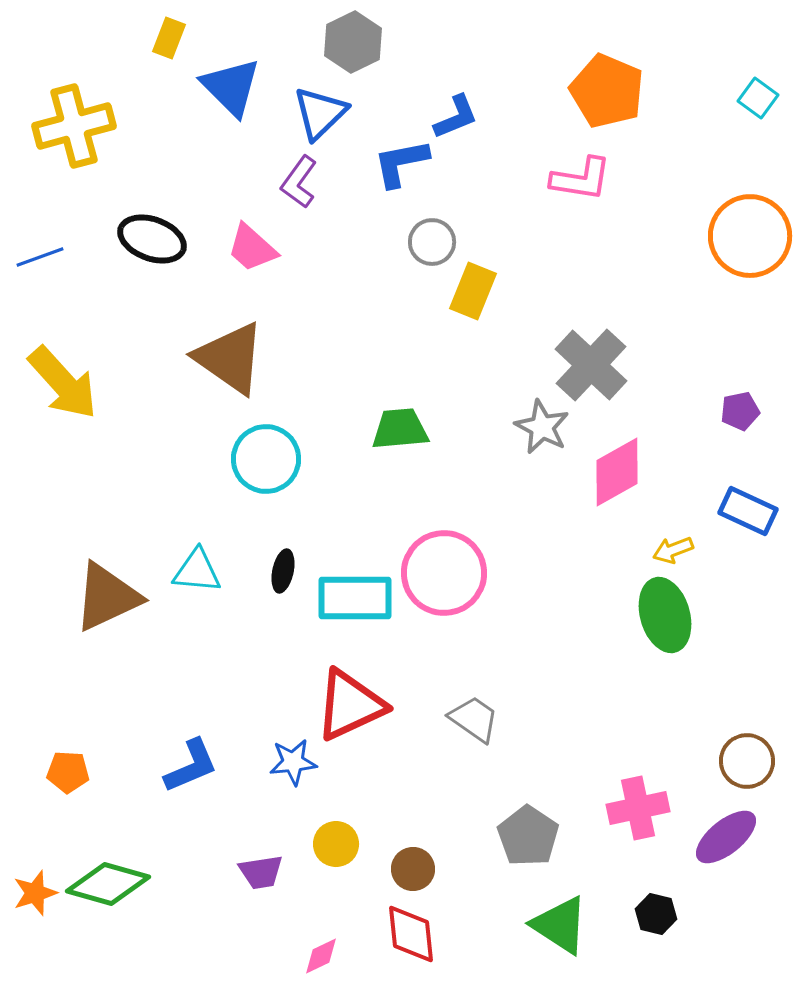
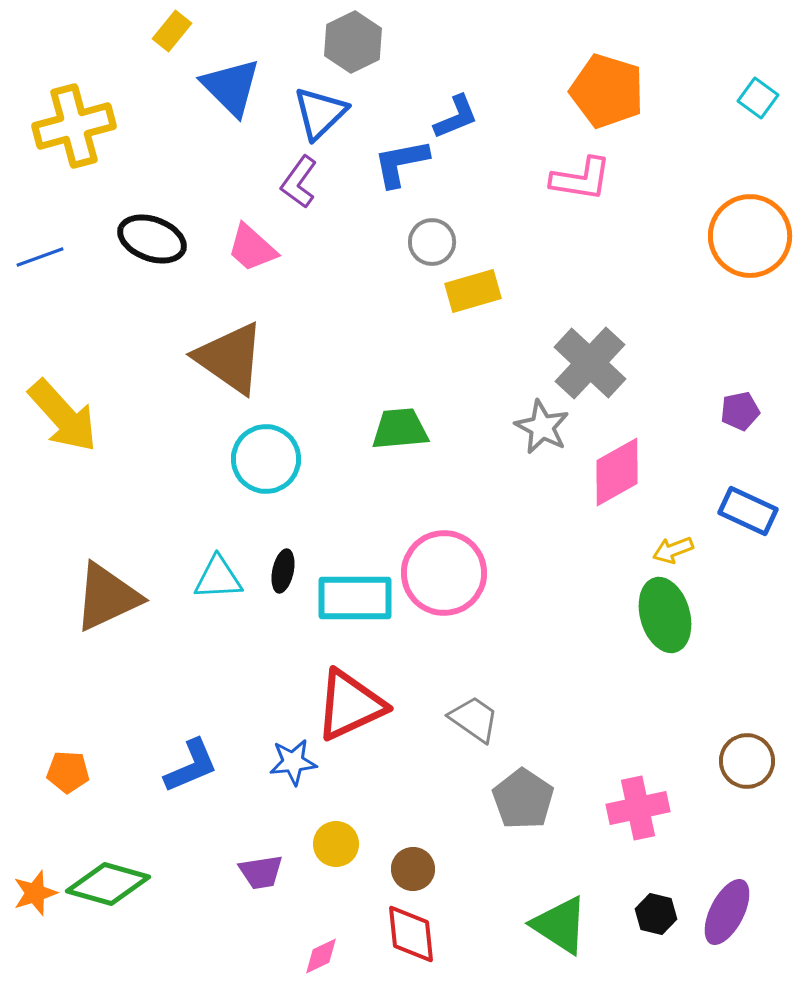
yellow rectangle at (169, 38): moved 3 px right, 7 px up; rotated 18 degrees clockwise
orange pentagon at (607, 91): rotated 6 degrees counterclockwise
yellow rectangle at (473, 291): rotated 52 degrees clockwise
gray cross at (591, 365): moved 1 px left, 2 px up
yellow arrow at (63, 383): moved 33 px down
cyan triangle at (197, 571): moved 21 px right, 7 px down; rotated 8 degrees counterclockwise
gray pentagon at (528, 836): moved 5 px left, 37 px up
purple ellipse at (726, 837): moved 1 px right, 75 px down; rotated 24 degrees counterclockwise
